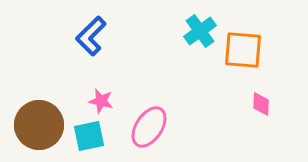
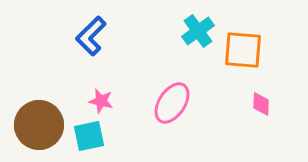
cyan cross: moved 2 px left
pink ellipse: moved 23 px right, 24 px up
